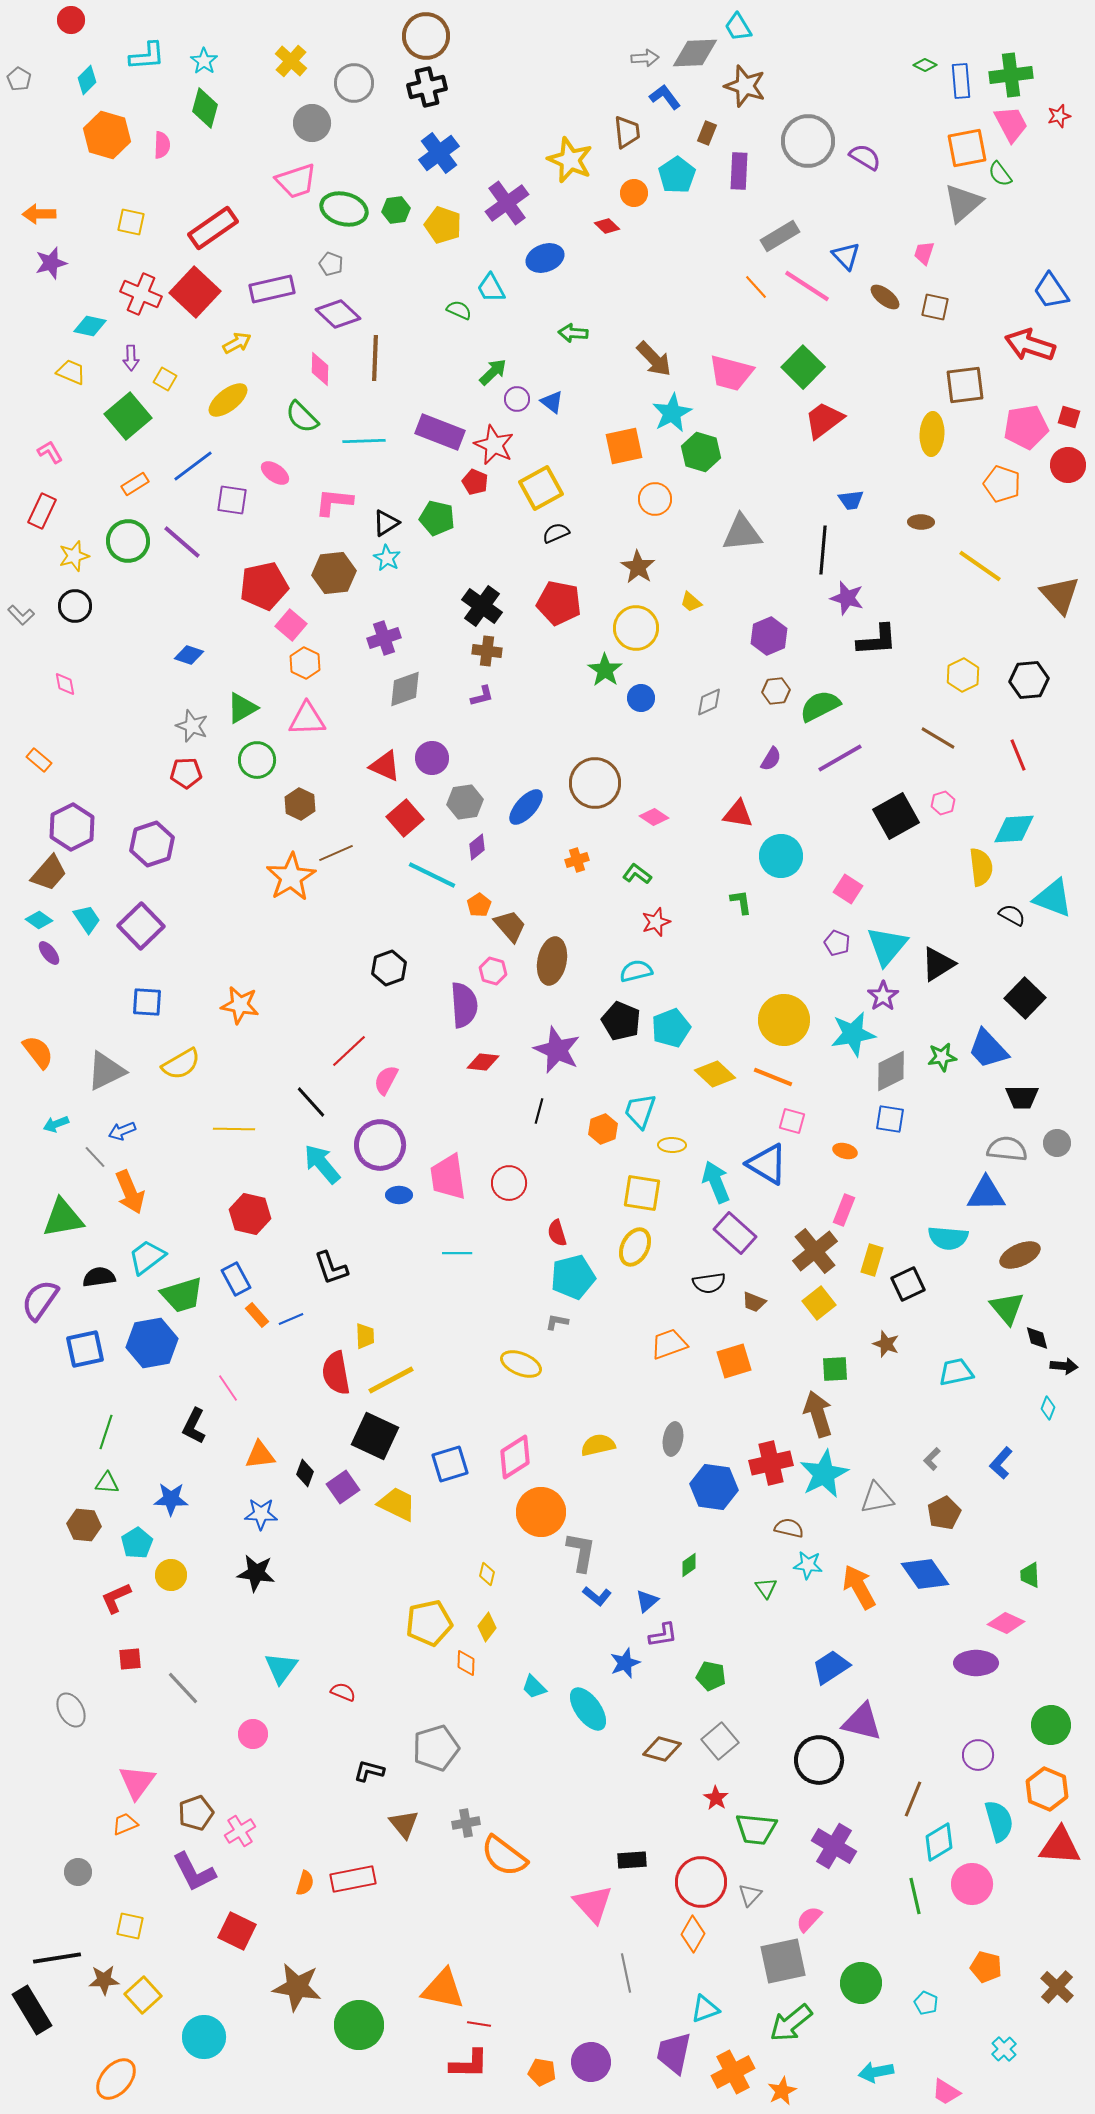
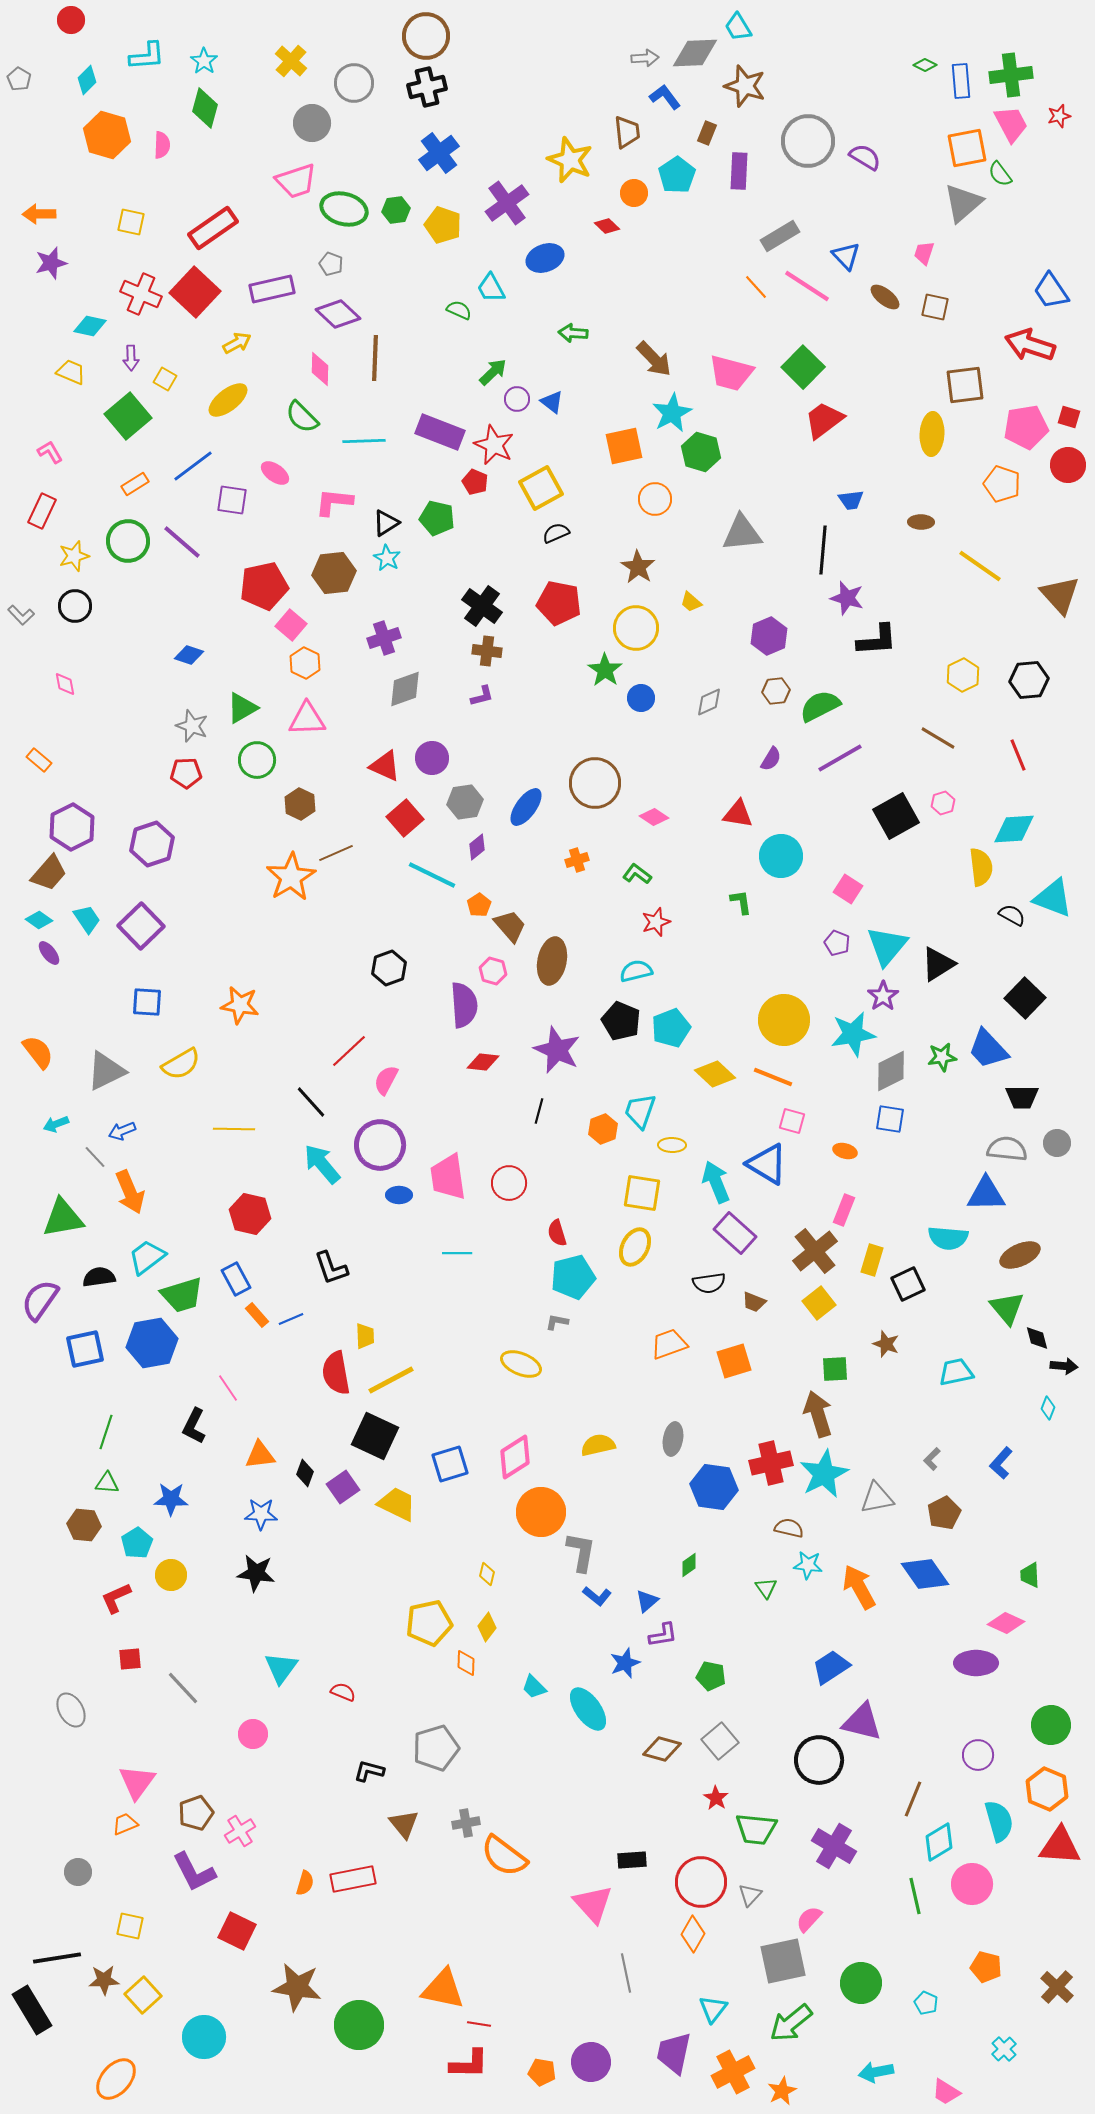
blue ellipse at (526, 807): rotated 6 degrees counterclockwise
cyan triangle at (705, 2009): moved 8 px right; rotated 32 degrees counterclockwise
